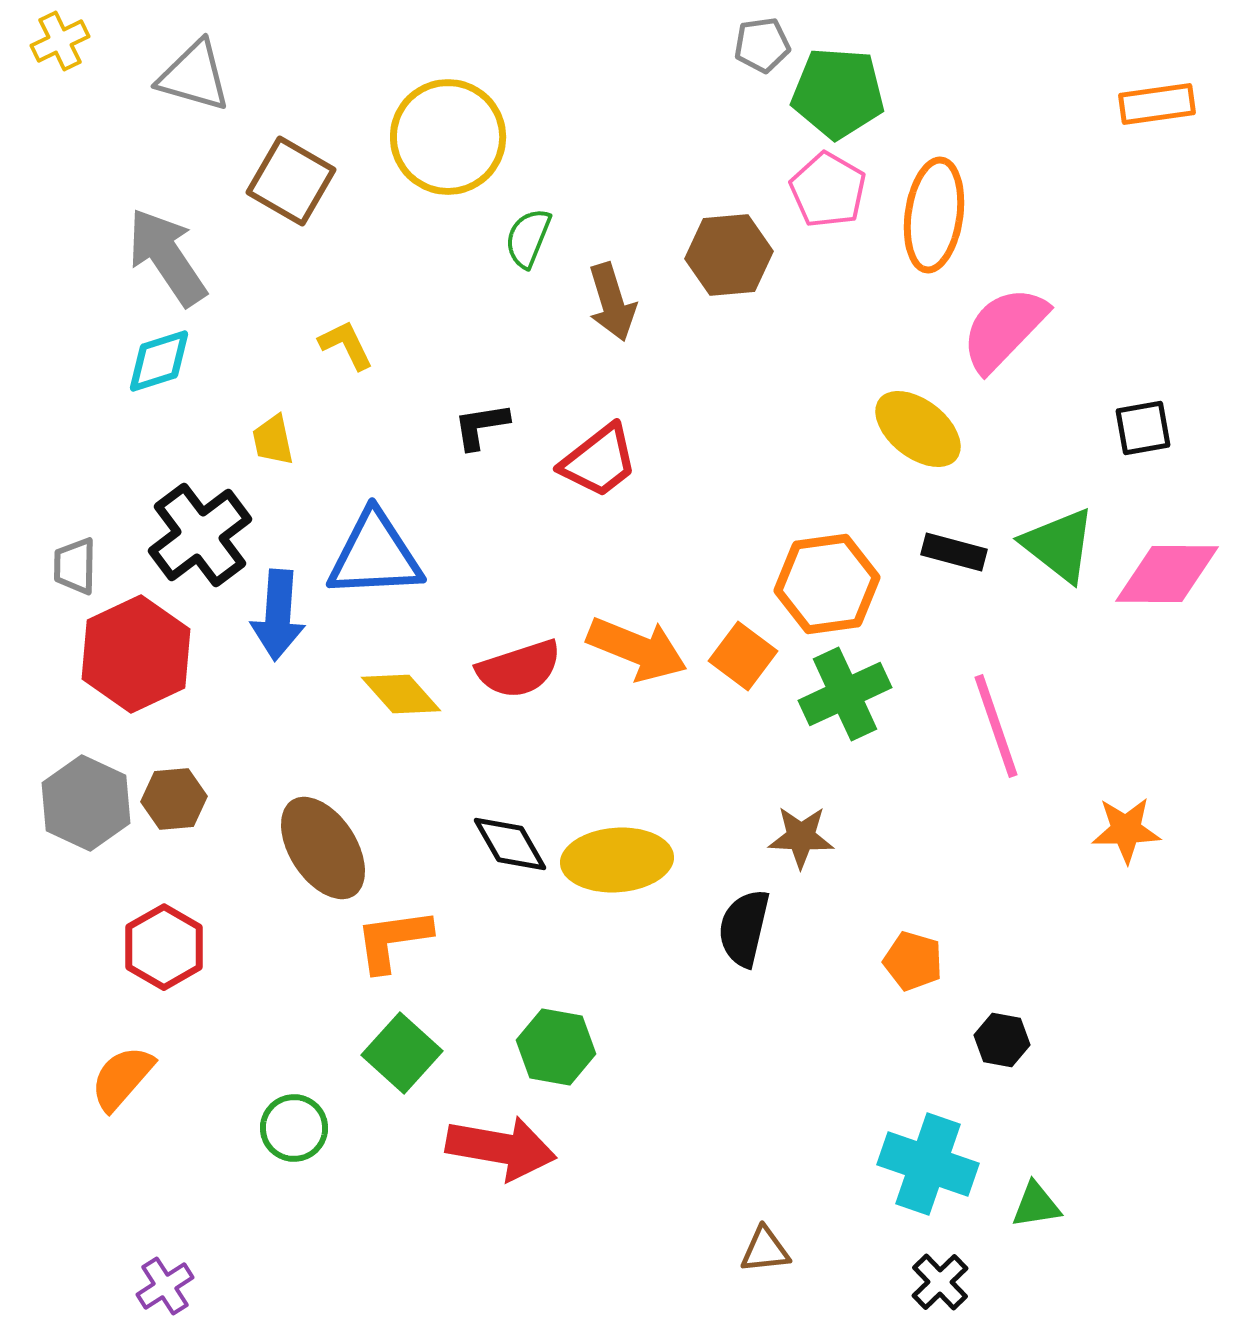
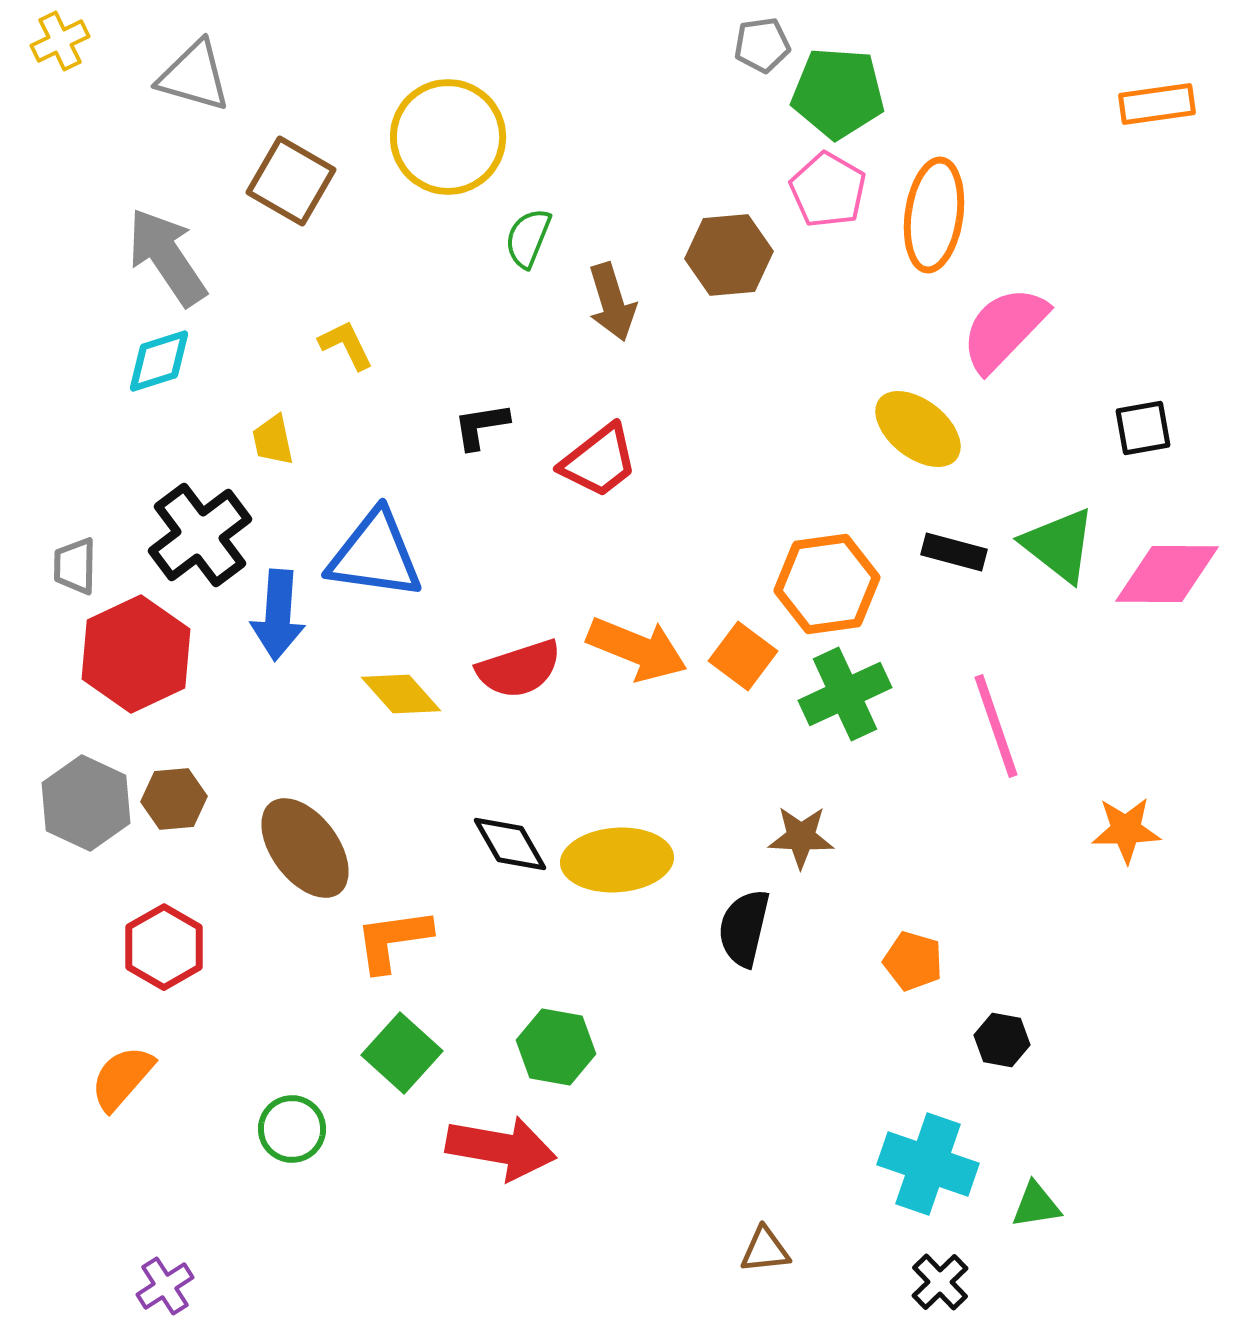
blue triangle at (375, 555): rotated 11 degrees clockwise
brown ellipse at (323, 848): moved 18 px left; rotated 4 degrees counterclockwise
green circle at (294, 1128): moved 2 px left, 1 px down
